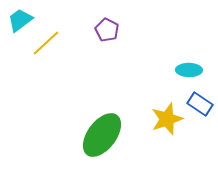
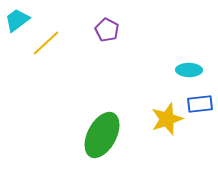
cyan trapezoid: moved 3 px left
blue rectangle: rotated 40 degrees counterclockwise
green ellipse: rotated 9 degrees counterclockwise
